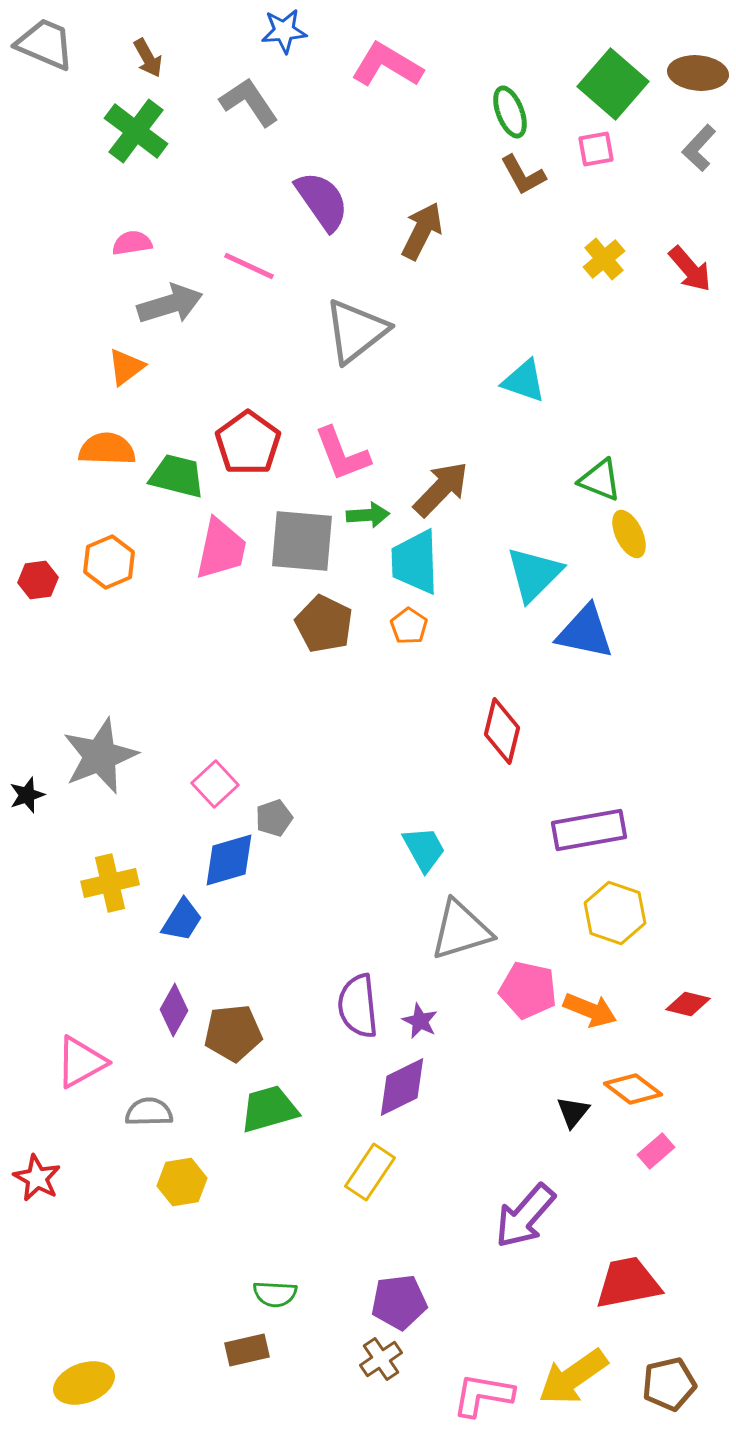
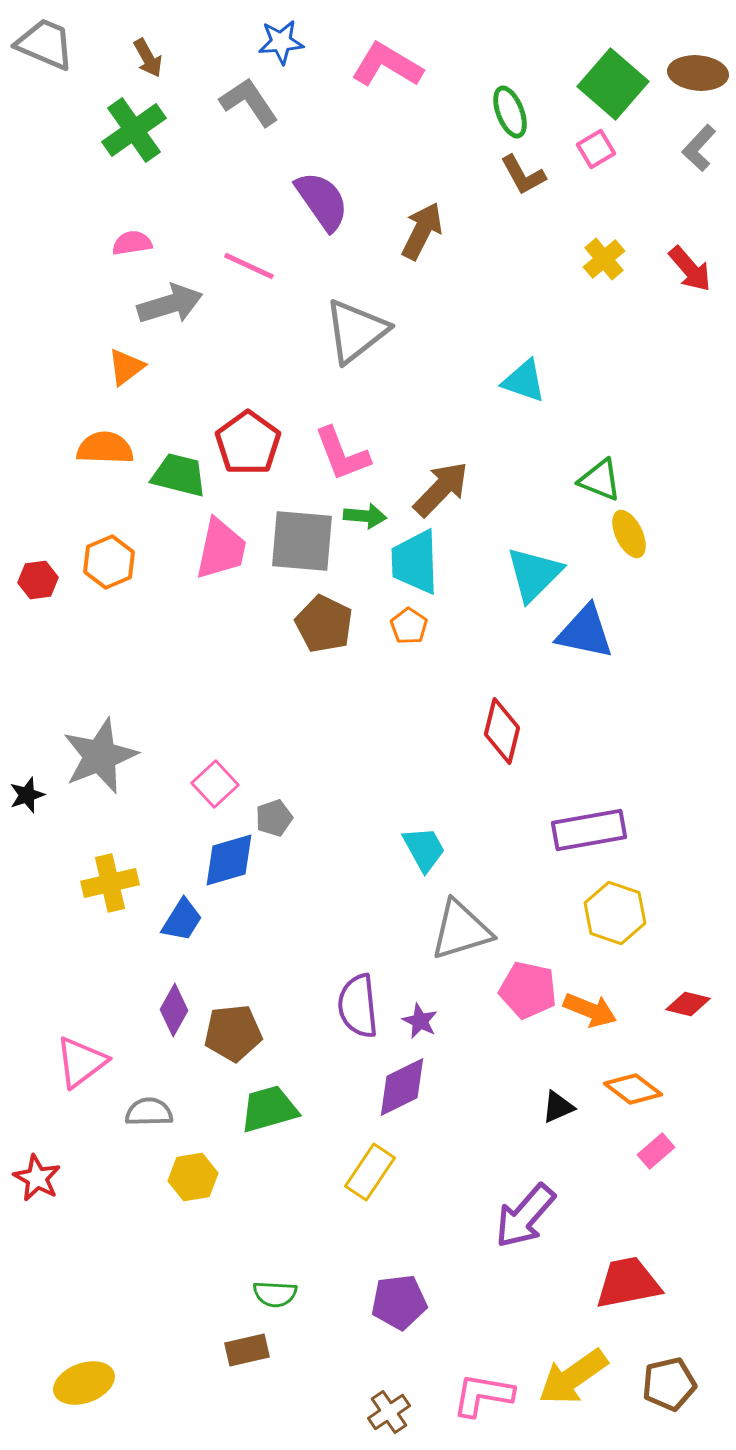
blue star at (284, 31): moved 3 px left, 11 px down
green cross at (136, 131): moved 2 px left, 1 px up; rotated 18 degrees clockwise
pink square at (596, 149): rotated 21 degrees counterclockwise
orange semicircle at (107, 449): moved 2 px left, 1 px up
green trapezoid at (177, 476): moved 2 px right, 1 px up
green arrow at (368, 515): moved 3 px left, 1 px down; rotated 9 degrees clockwise
pink triangle at (81, 1062): rotated 8 degrees counterclockwise
black triangle at (573, 1112): moved 15 px left, 5 px up; rotated 27 degrees clockwise
yellow hexagon at (182, 1182): moved 11 px right, 5 px up
brown cross at (381, 1359): moved 8 px right, 53 px down
